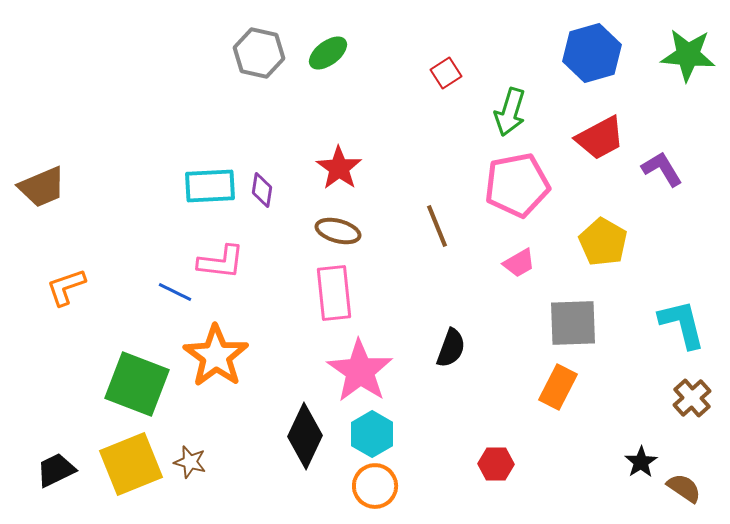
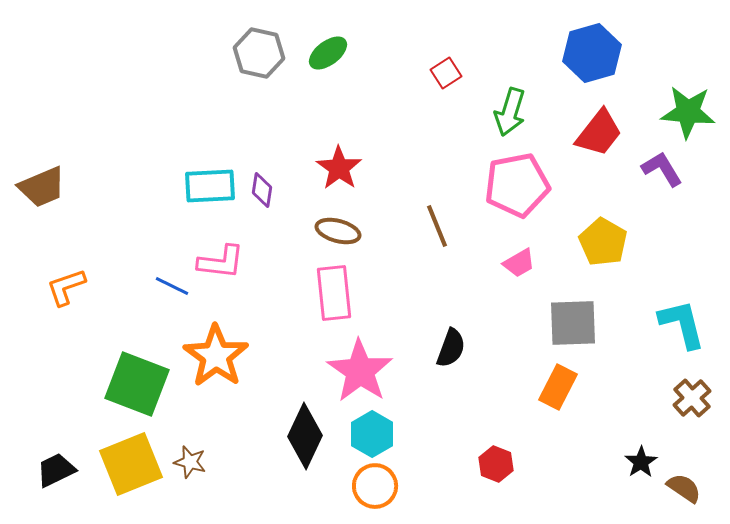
green star: moved 57 px down
red trapezoid: moved 1 px left, 5 px up; rotated 24 degrees counterclockwise
blue line: moved 3 px left, 6 px up
red hexagon: rotated 20 degrees clockwise
